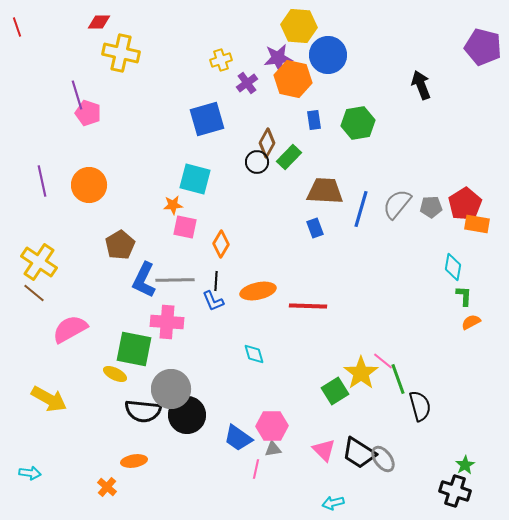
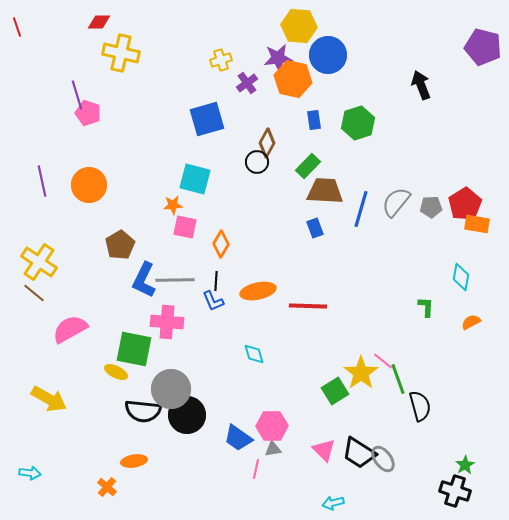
green hexagon at (358, 123): rotated 8 degrees counterclockwise
green rectangle at (289, 157): moved 19 px right, 9 px down
gray semicircle at (397, 204): moved 1 px left, 2 px up
cyan diamond at (453, 267): moved 8 px right, 10 px down
green L-shape at (464, 296): moved 38 px left, 11 px down
yellow ellipse at (115, 374): moved 1 px right, 2 px up
